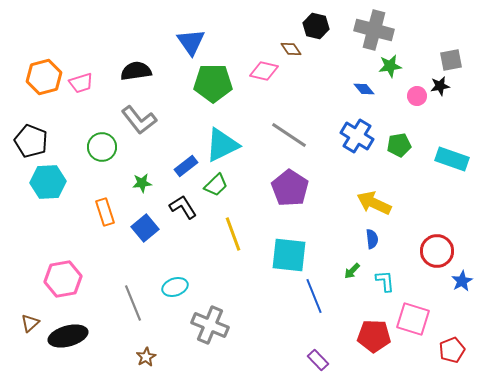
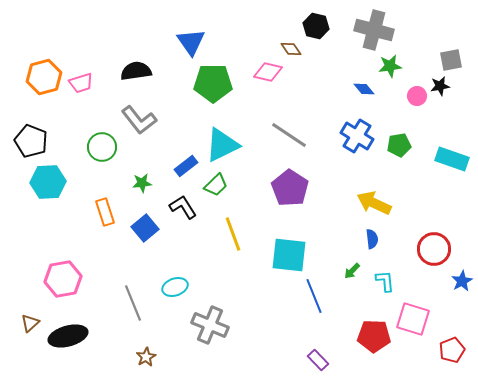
pink diamond at (264, 71): moved 4 px right, 1 px down
red circle at (437, 251): moved 3 px left, 2 px up
